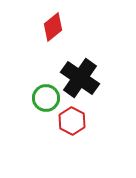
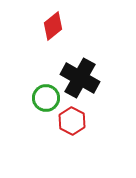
red diamond: moved 1 px up
black cross: rotated 6 degrees counterclockwise
